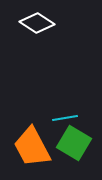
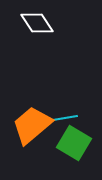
white diamond: rotated 24 degrees clockwise
orange trapezoid: moved 22 px up; rotated 78 degrees clockwise
